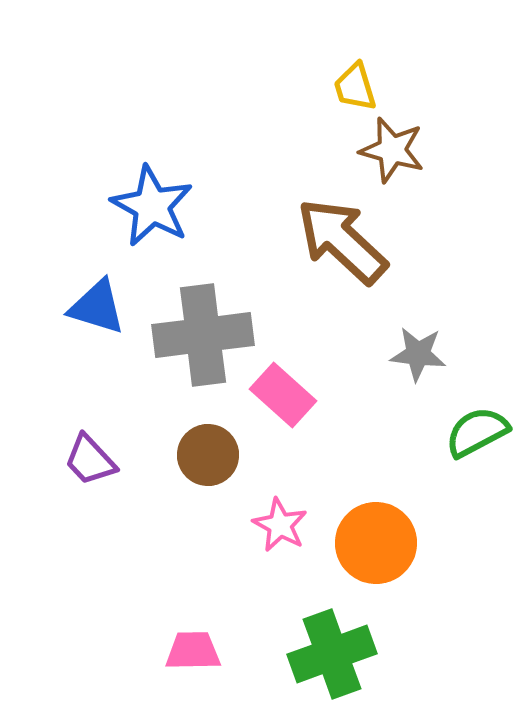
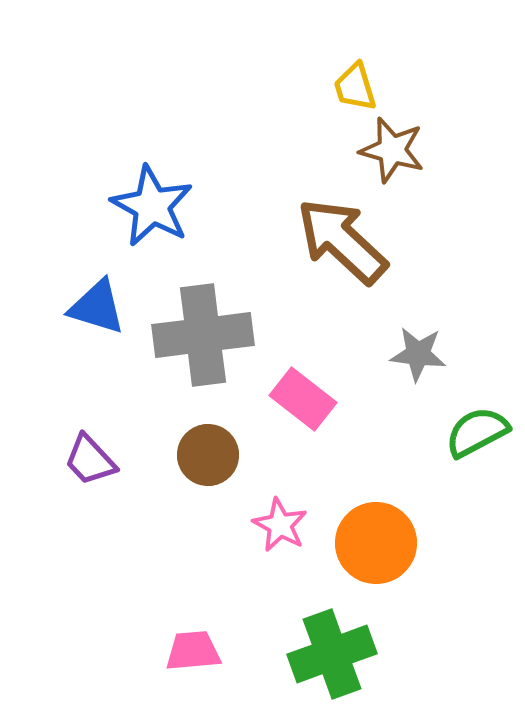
pink rectangle: moved 20 px right, 4 px down; rotated 4 degrees counterclockwise
pink trapezoid: rotated 4 degrees counterclockwise
